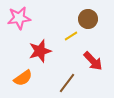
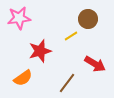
red arrow: moved 2 px right, 3 px down; rotated 15 degrees counterclockwise
